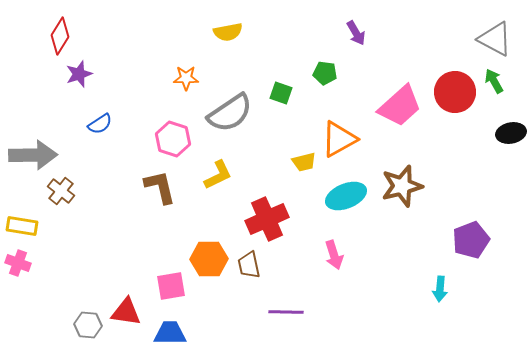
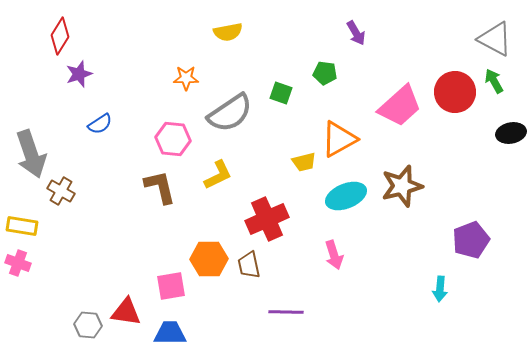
pink hexagon: rotated 12 degrees counterclockwise
gray arrow: moved 2 px left, 1 px up; rotated 72 degrees clockwise
brown cross: rotated 8 degrees counterclockwise
